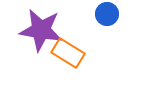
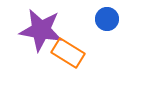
blue circle: moved 5 px down
